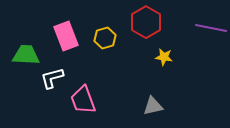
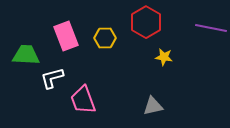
yellow hexagon: rotated 15 degrees clockwise
